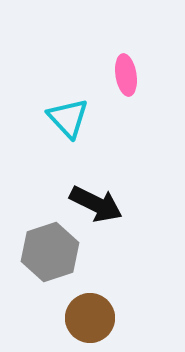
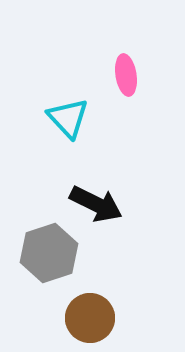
gray hexagon: moved 1 px left, 1 px down
